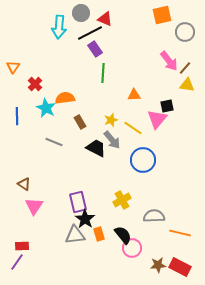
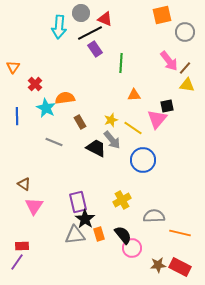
green line at (103, 73): moved 18 px right, 10 px up
